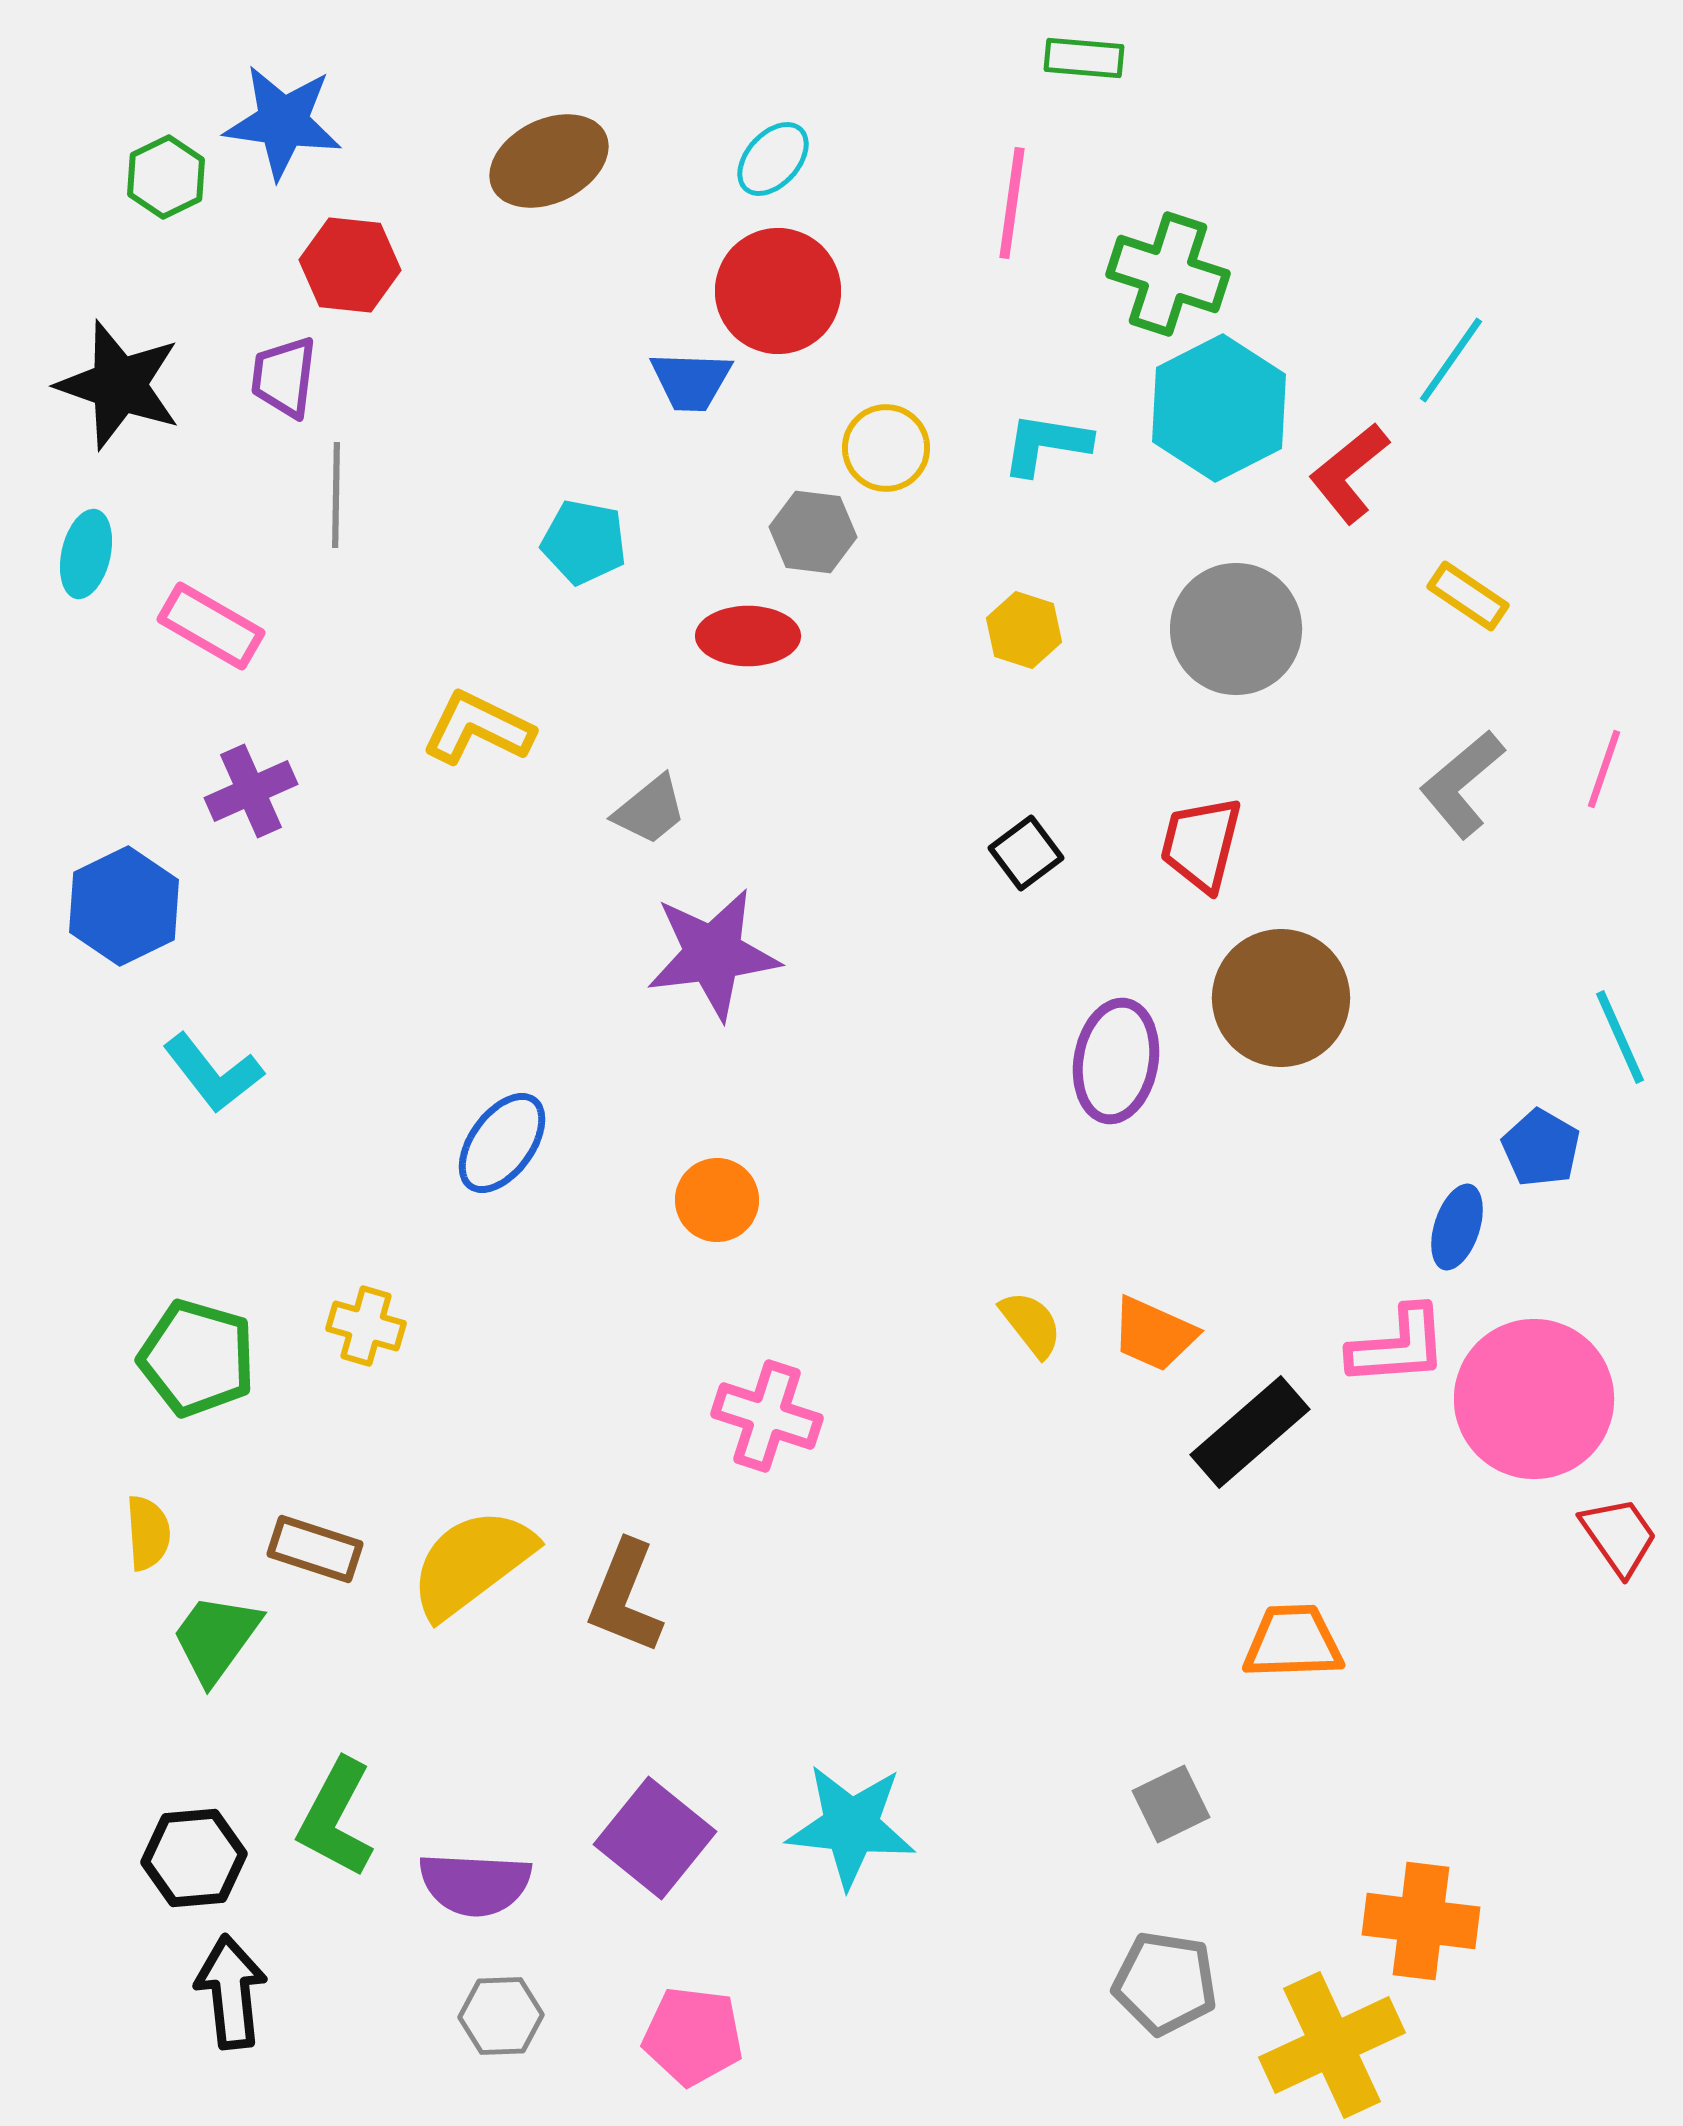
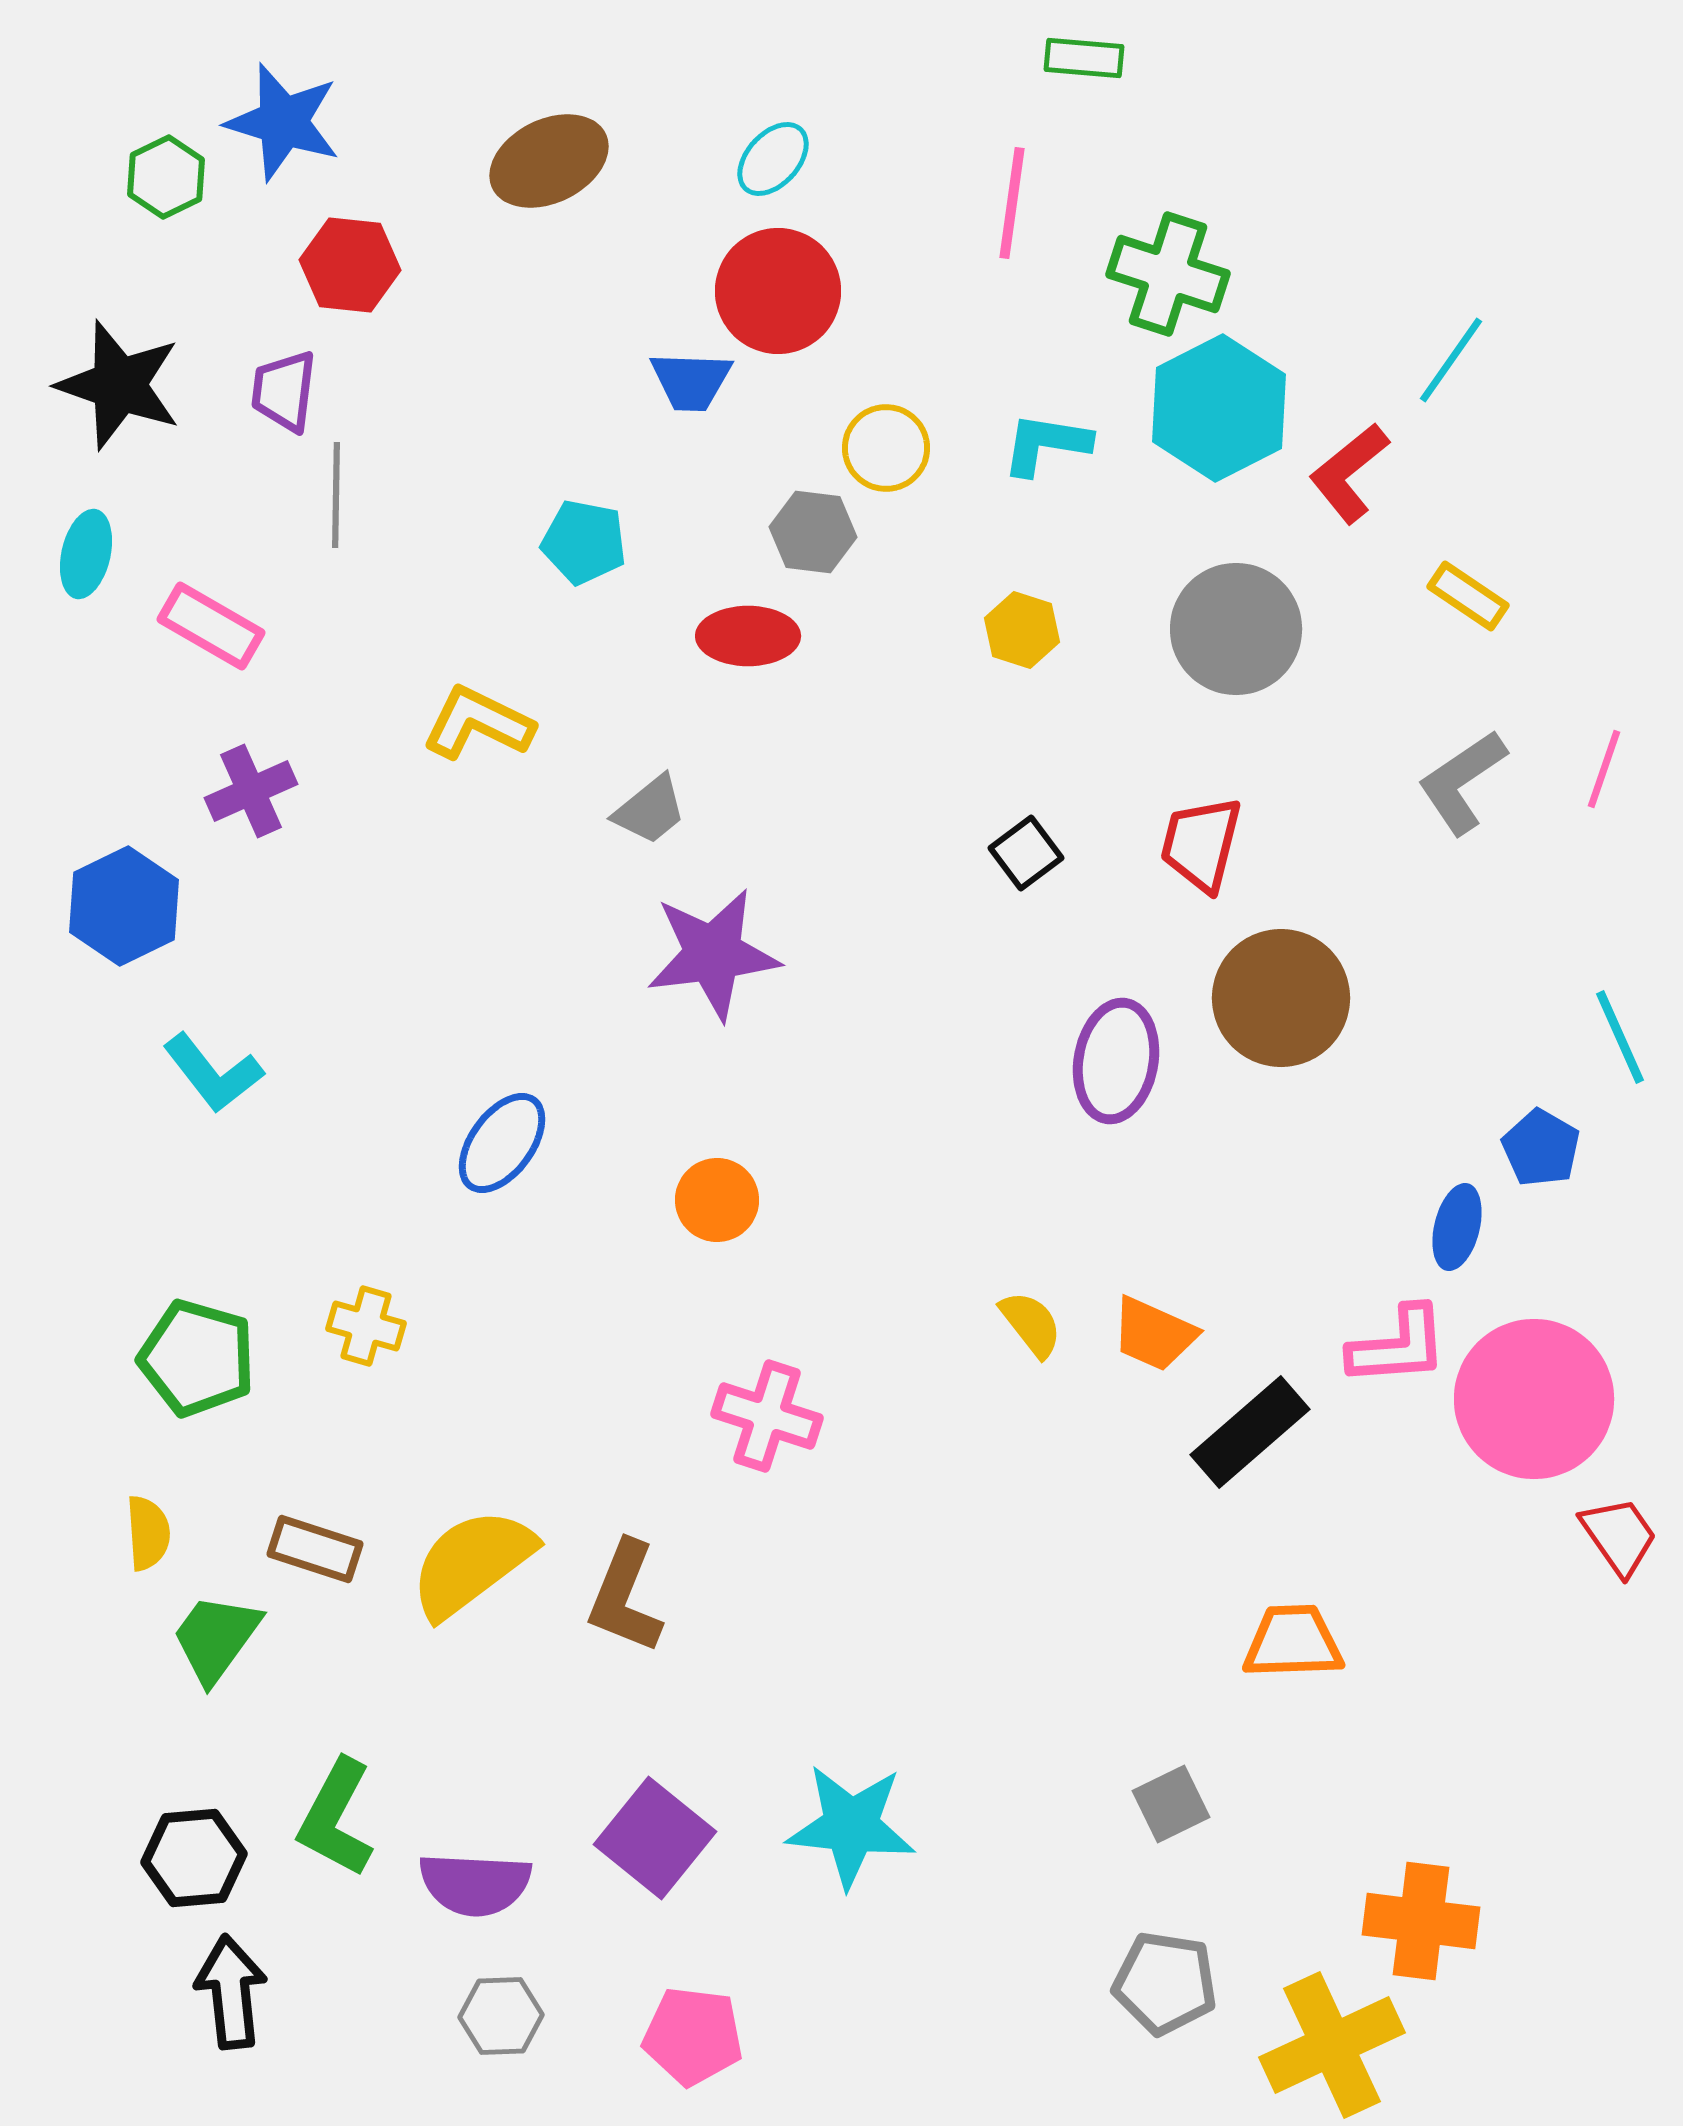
blue star at (283, 122): rotated 9 degrees clockwise
purple trapezoid at (284, 377): moved 14 px down
yellow hexagon at (1024, 630): moved 2 px left
yellow L-shape at (478, 728): moved 5 px up
gray L-shape at (1462, 784): moved 2 px up; rotated 6 degrees clockwise
blue ellipse at (1457, 1227): rotated 4 degrees counterclockwise
